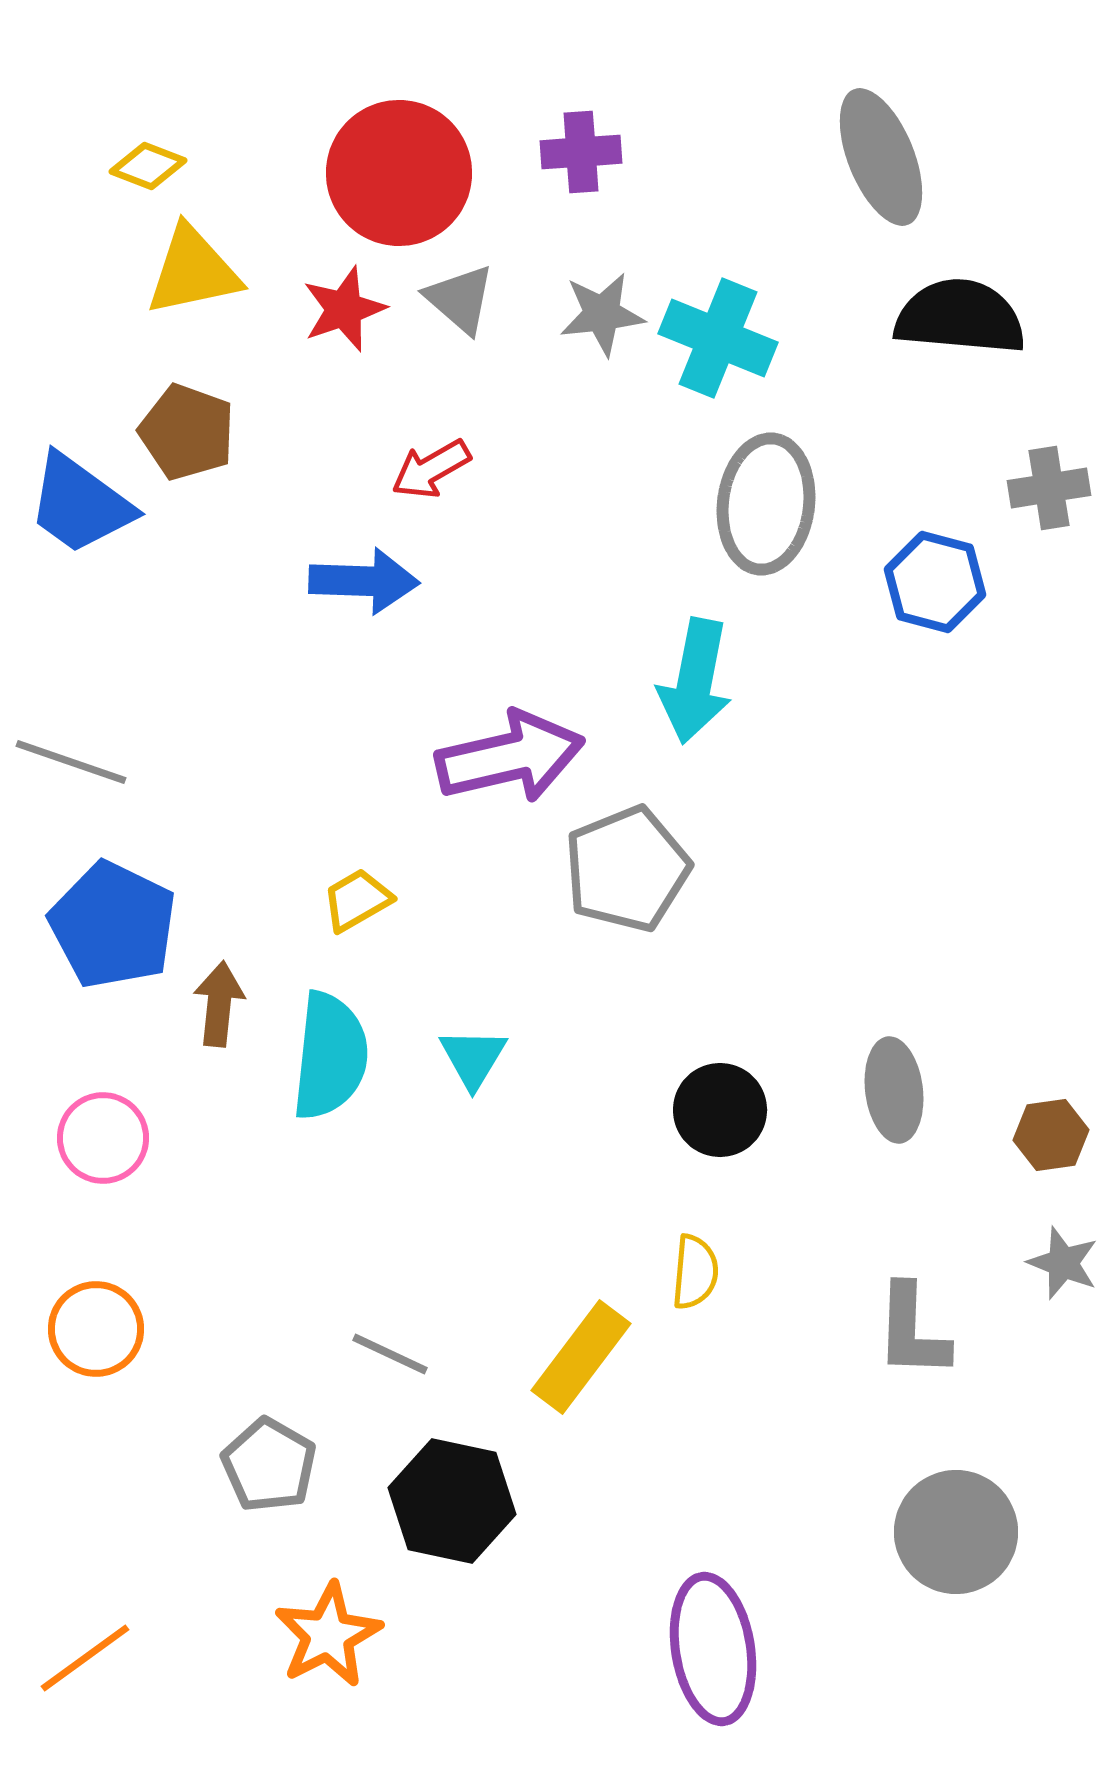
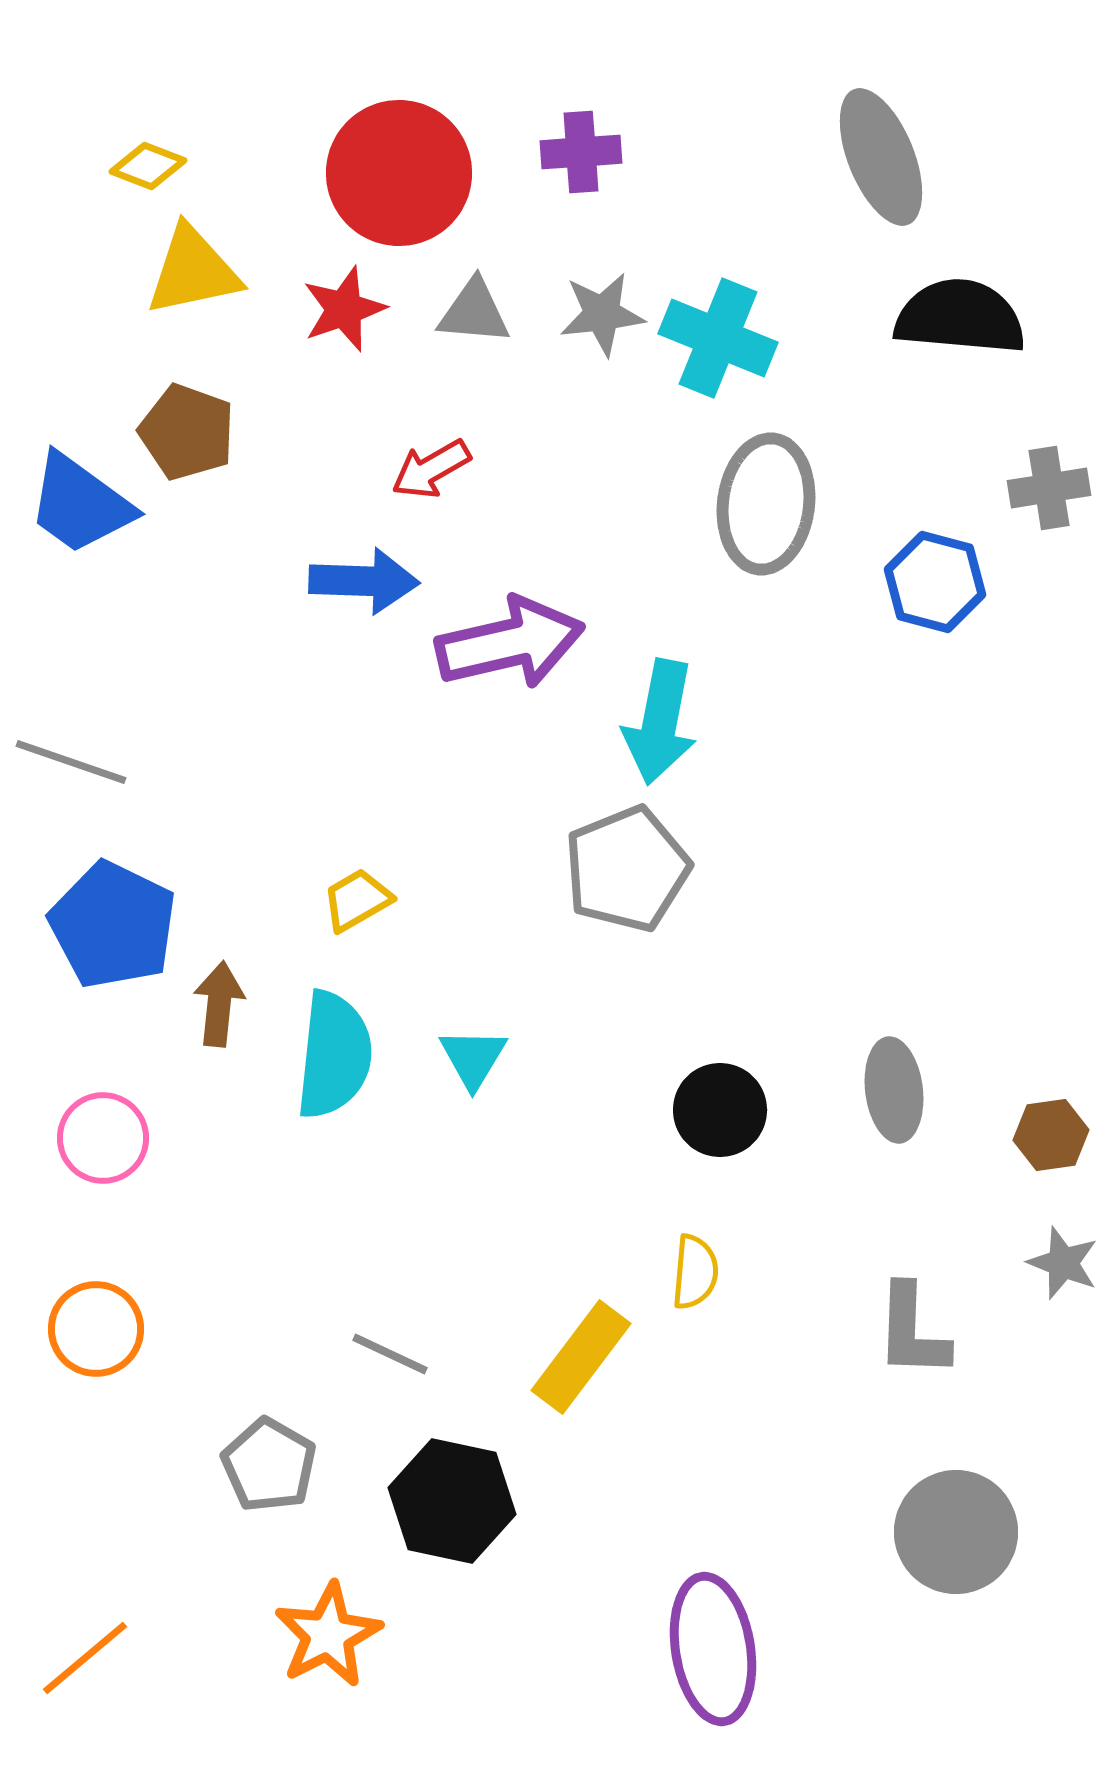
gray triangle at (460, 299): moved 14 px right, 13 px down; rotated 36 degrees counterclockwise
cyan arrow at (695, 681): moved 35 px left, 41 px down
purple arrow at (510, 757): moved 114 px up
cyan semicircle at (330, 1056): moved 4 px right, 1 px up
orange line at (85, 1658): rotated 4 degrees counterclockwise
